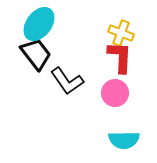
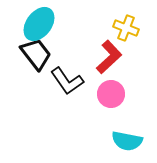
yellow cross: moved 5 px right, 5 px up
red L-shape: moved 11 px left; rotated 44 degrees clockwise
pink circle: moved 4 px left, 1 px down
cyan semicircle: moved 3 px right, 1 px down; rotated 12 degrees clockwise
